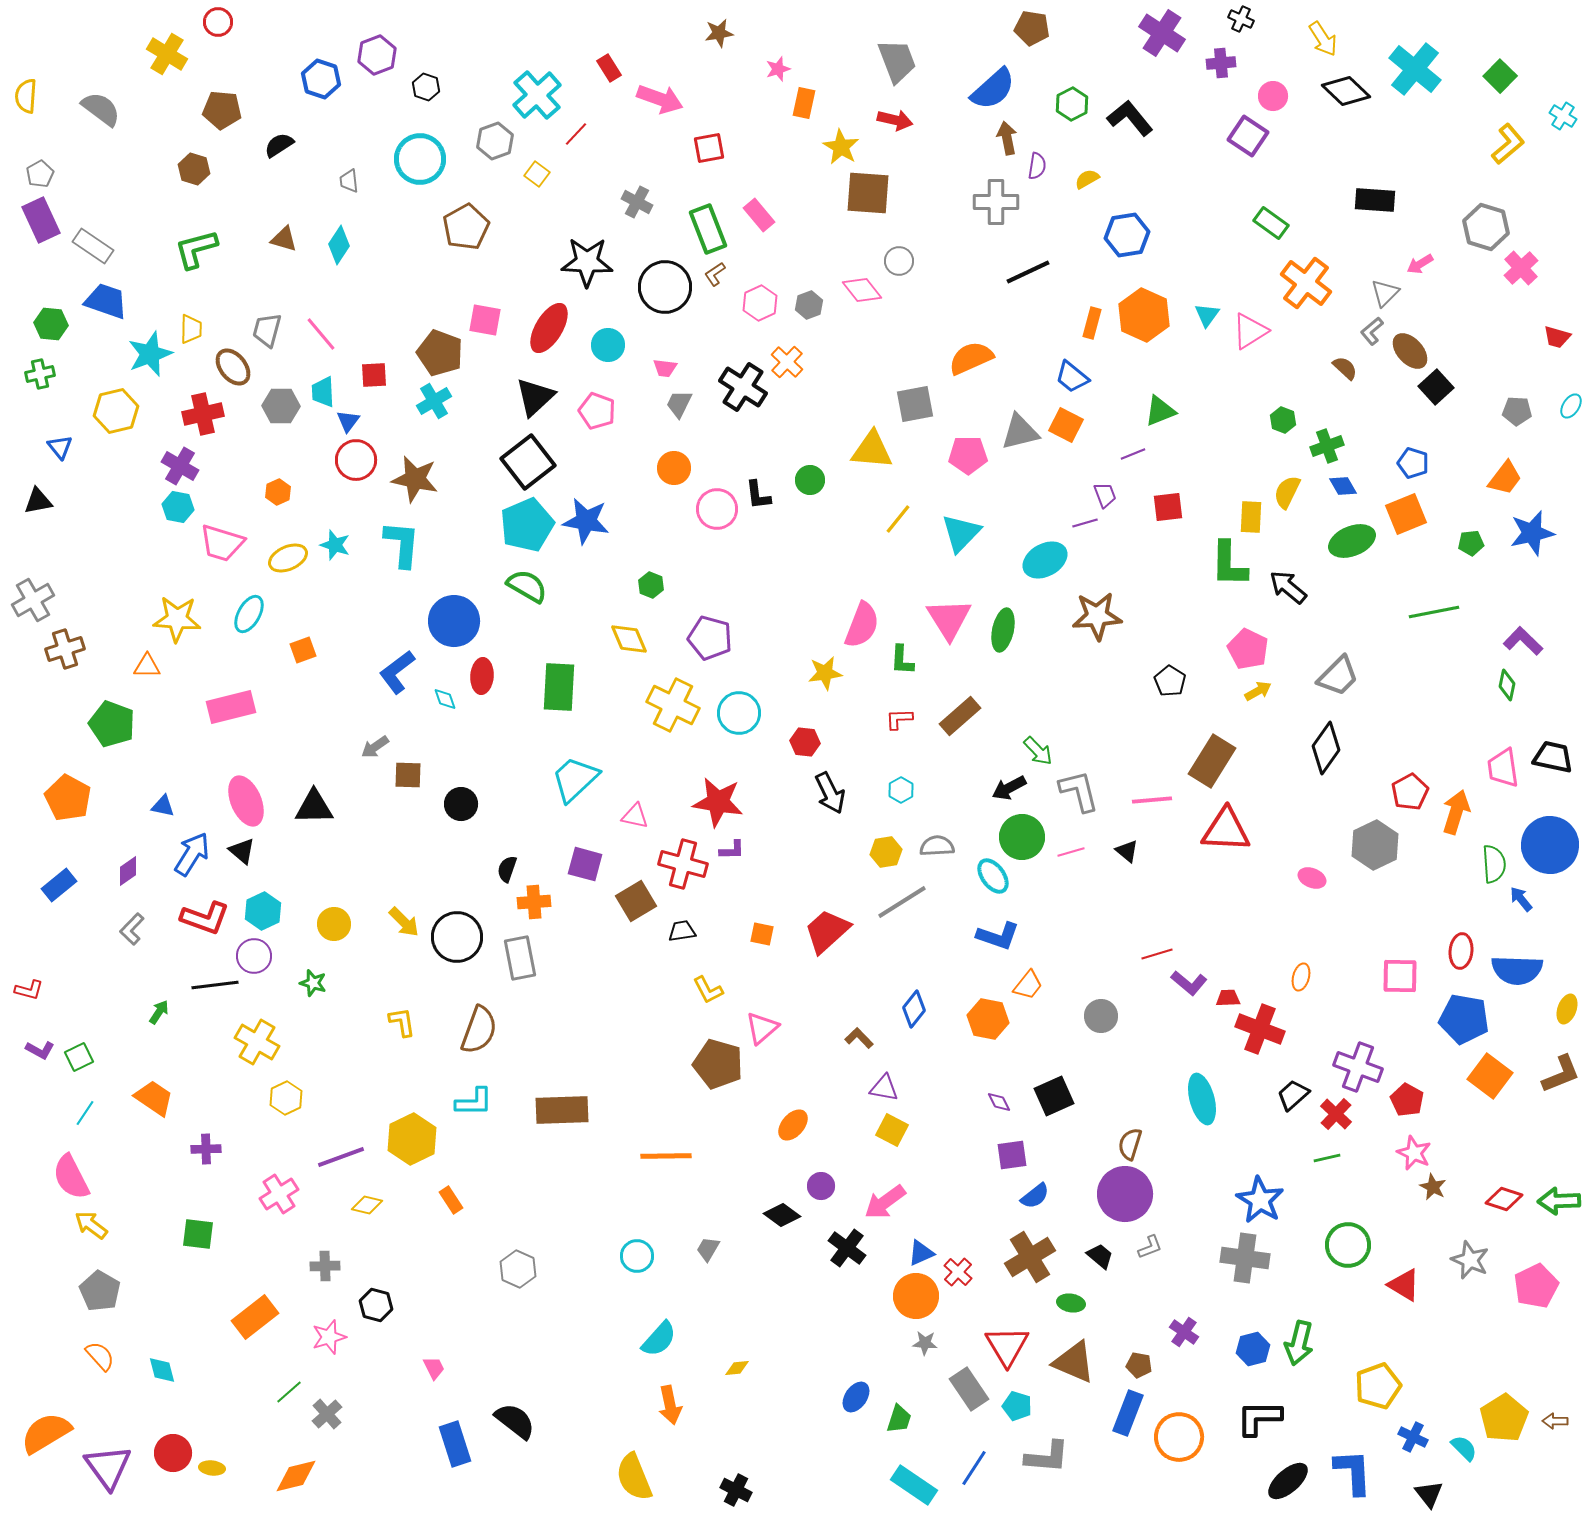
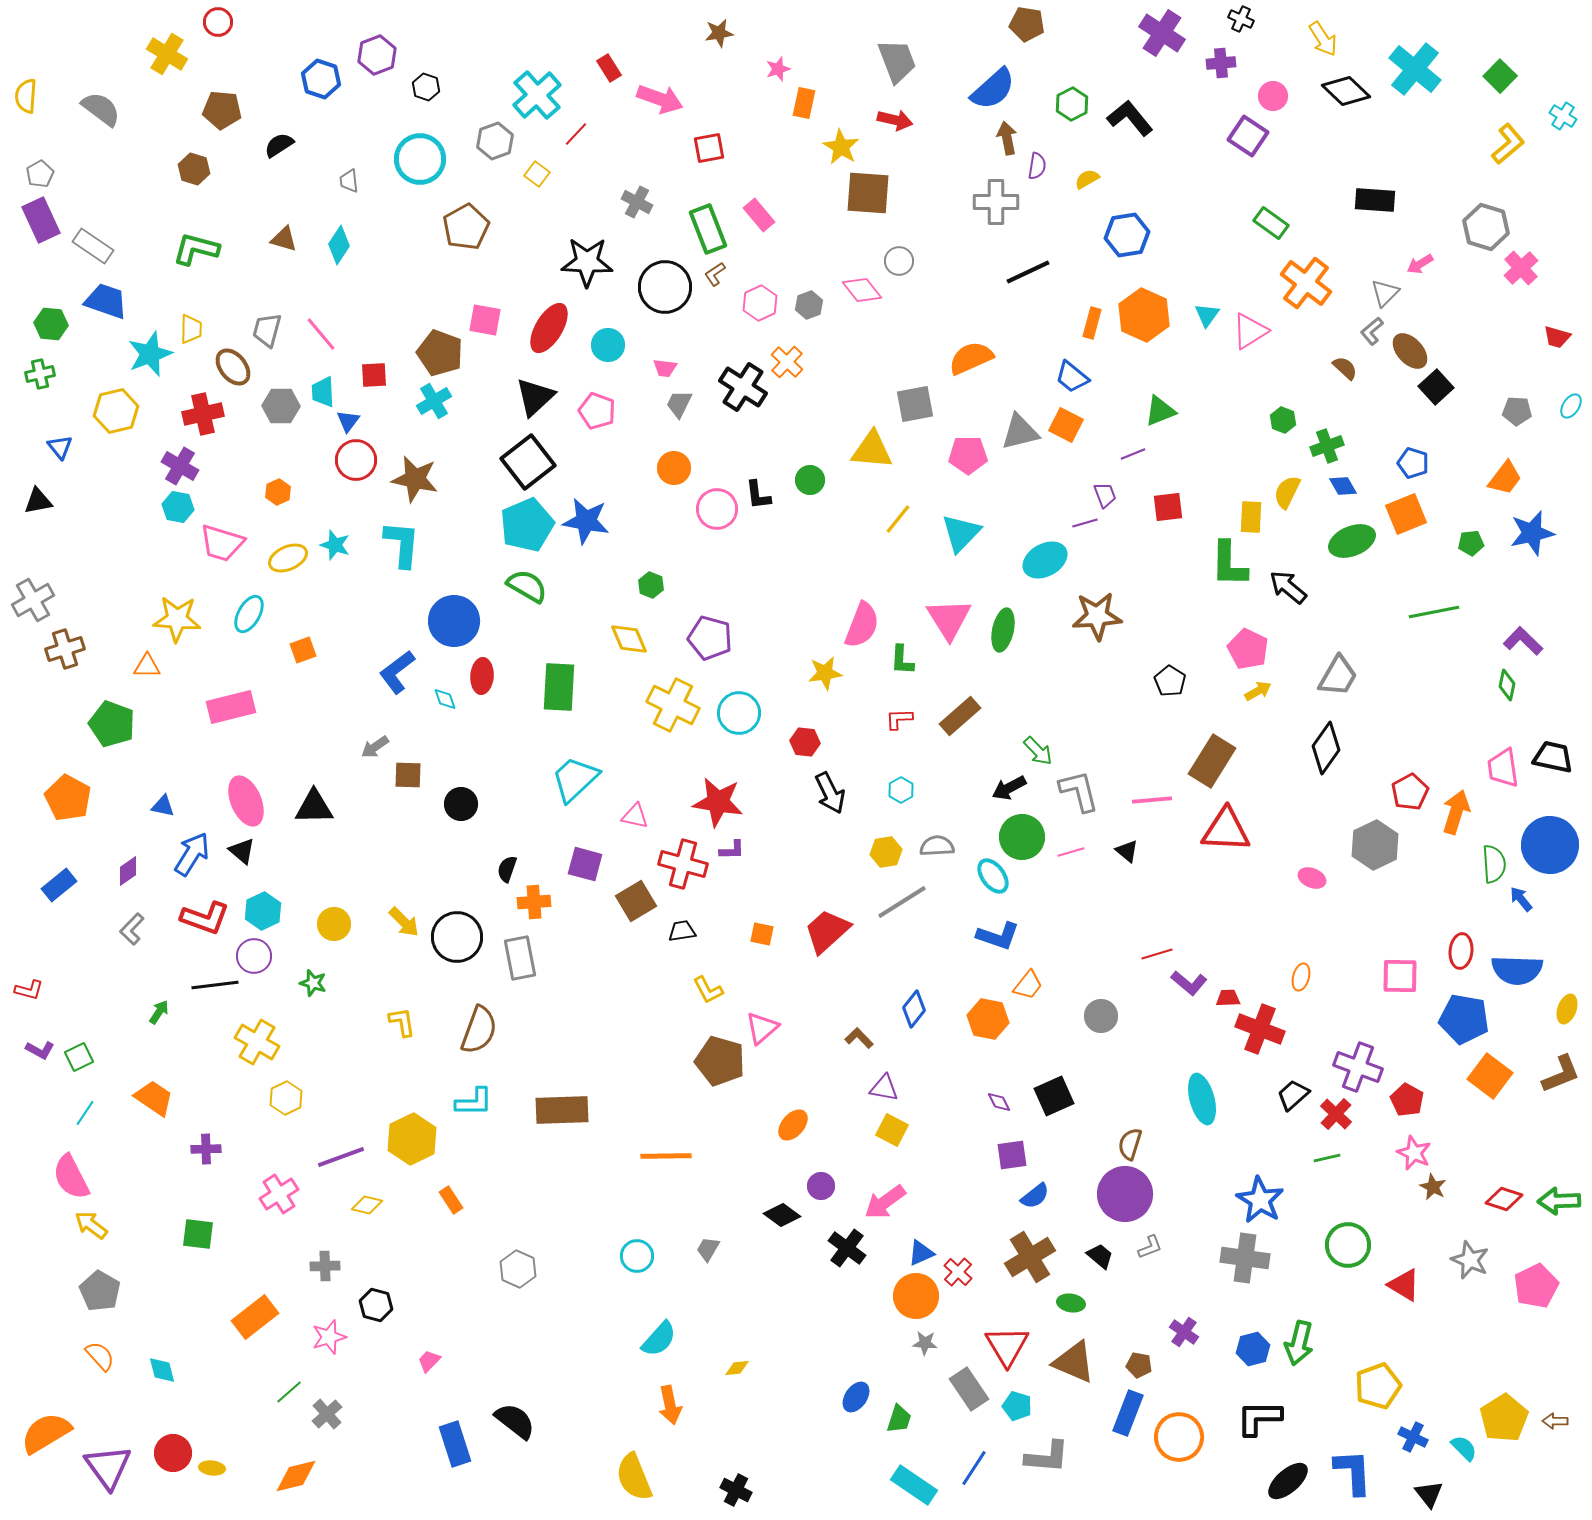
brown pentagon at (1032, 28): moved 5 px left, 4 px up
green L-shape at (196, 249): rotated 30 degrees clockwise
gray trapezoid at (1338, 676): rotated 15 degrees counterclockwise
brown pentagon at (718, 1064): moved 2 px right, 3 px up
pink trapezoid at (434, 1368): moved 5 px left, 7 px up; rotated 110 degrees counterclockwise
